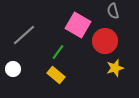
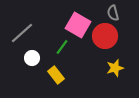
gray semicircle: moved 2 px down
gray line: moved 2 px left, 2 px up
red circle: moved 5 px up
green line: moved 4 px right, 5 px up
white circle: moved 19 px right, 11 px up
yellow rectangle: rotated 12 degrees clockwise
